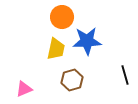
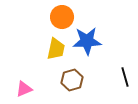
black line: moved 2 px down
